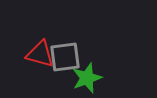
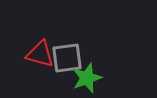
gray square: moved 2 px right, 1 px down
